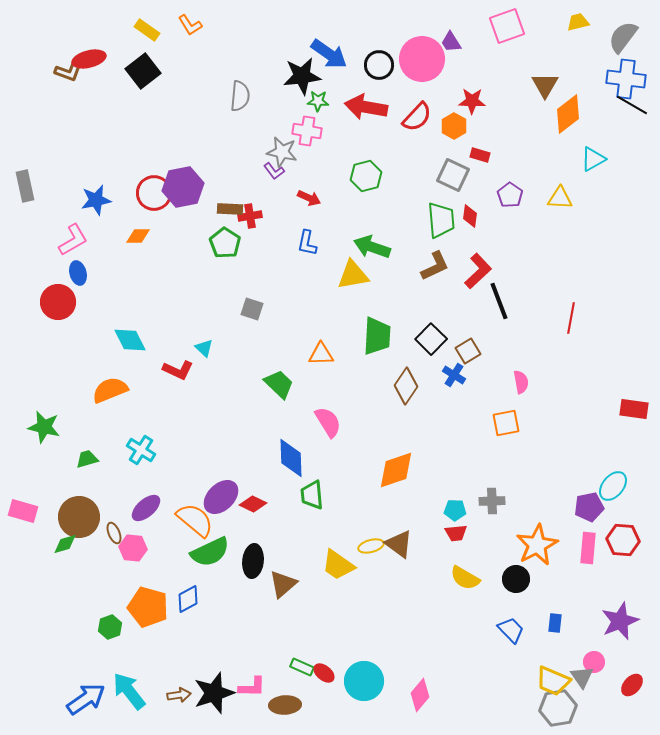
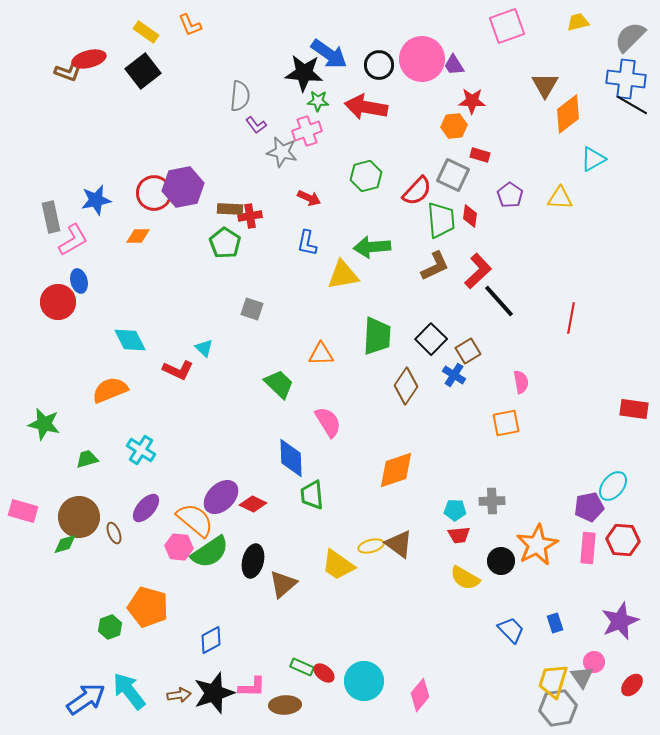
orange L-shape at (190, 25): rotated 10 degrees clockwise
yellow rectangle at (147, 30): moved 1 px left, 2 px down
gray semicircle at (623, 37): moved 7 px right; rotated 8 degrees clockwise
purple trapezoid at (451, 42): moved 3 px right, 23 px down
black star at (302, 76): moved 2 px right, 3 px up; rotated 12 degrees clockwise
red semicircle at (417, 117): moved 74 px down
orange hexagon at (454, 126): rotated 25 degrees clockwise
pink cross at (307, 131): rotated 28 degrees counterclockwise
purple L-shape at (274, 171): moved 18 px left, 46 px up
gray rectangle at (25, 186): moved 26 px right, 31 px down
green arrow at (372, 247): rotated 24 degrees counterclockwise
blue ellipse at (78, 273): moved 1 px right, 8 px down
yellow triangle at (353, 275): moved 10 px left
black line at (499, 301): rotated 21 degrees counterclockwise
green star at (44, 427): moved 3 px up
purple ellipse at (146, 508): rotated 8 degrees counterclockwise
red trapezoid at (456, 533): moved 3 px right, 2 px down
pink hexagon at (133, 548): moved 46 px right, 1 px up
green semicircle at (210, 552): rotated 9 degrees counterclockwise
black ellipse at (253, 561): rotated 8 degrees clockwise
black circle at (516, 579): moved 15 px left, 18 px up
blue diamond at (188, 599): moved 23 px right, 41 px down
blue rectangle at (555, 623): rotated 24 degrees counterclockwise
yellow trapezoid at (553, 681): rotated 84 degrees clockwise
